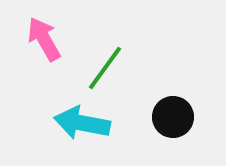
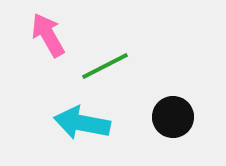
pink arrow: moved 4 px right, 4 px up
green line: moved 2 px up; rotated 27 degrees clockwise
